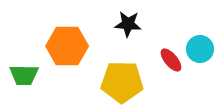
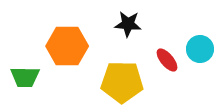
red ellipse: moved 4 px left
green trapezoid: moved 1 px right, 2 px down
